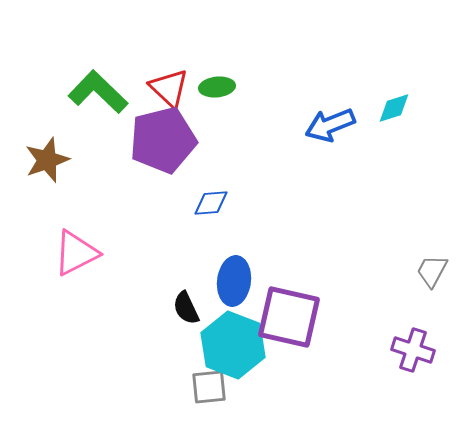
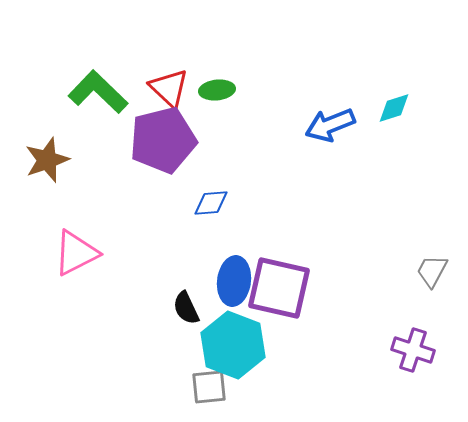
green ellipse: moved 3 px down
purple square: moved 10 px left, 29 px up
